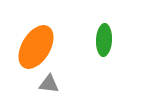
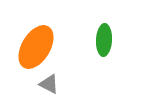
gray triangle: rotated 20 degrees clockwise
